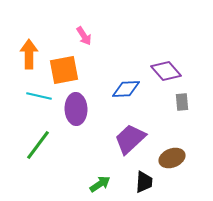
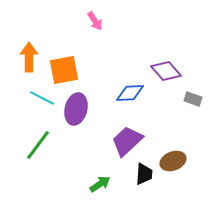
pink arrow: moved 11 px right, 15 px up
orange arrow: moved 3 px down
blue diamond: moved 4 px right, 4 px down
cyan line: moved 3 px right, 2 px down; rotated 15 degrees clockwise
gray rectangle: moved 11 px right, 3 px up; rotated 66 degrees counterclockwise
purple ellipse: rotated 16 degrees clockwise
purple trapezoid: moved 3 px left, 2 px down
brown ellipse: moved 1 px right, 3 px down
black trapezoid: moved 8 px up
